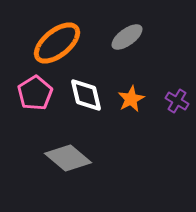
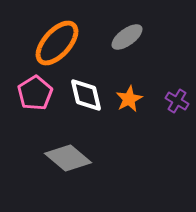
orange ellipse: rotated 9 degrees counterclockwise
orange star: moved 2 px left
